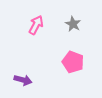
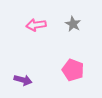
pink arrow: rotated 126 degrees counterclockwise
pink pentagon: moved 8 px down
